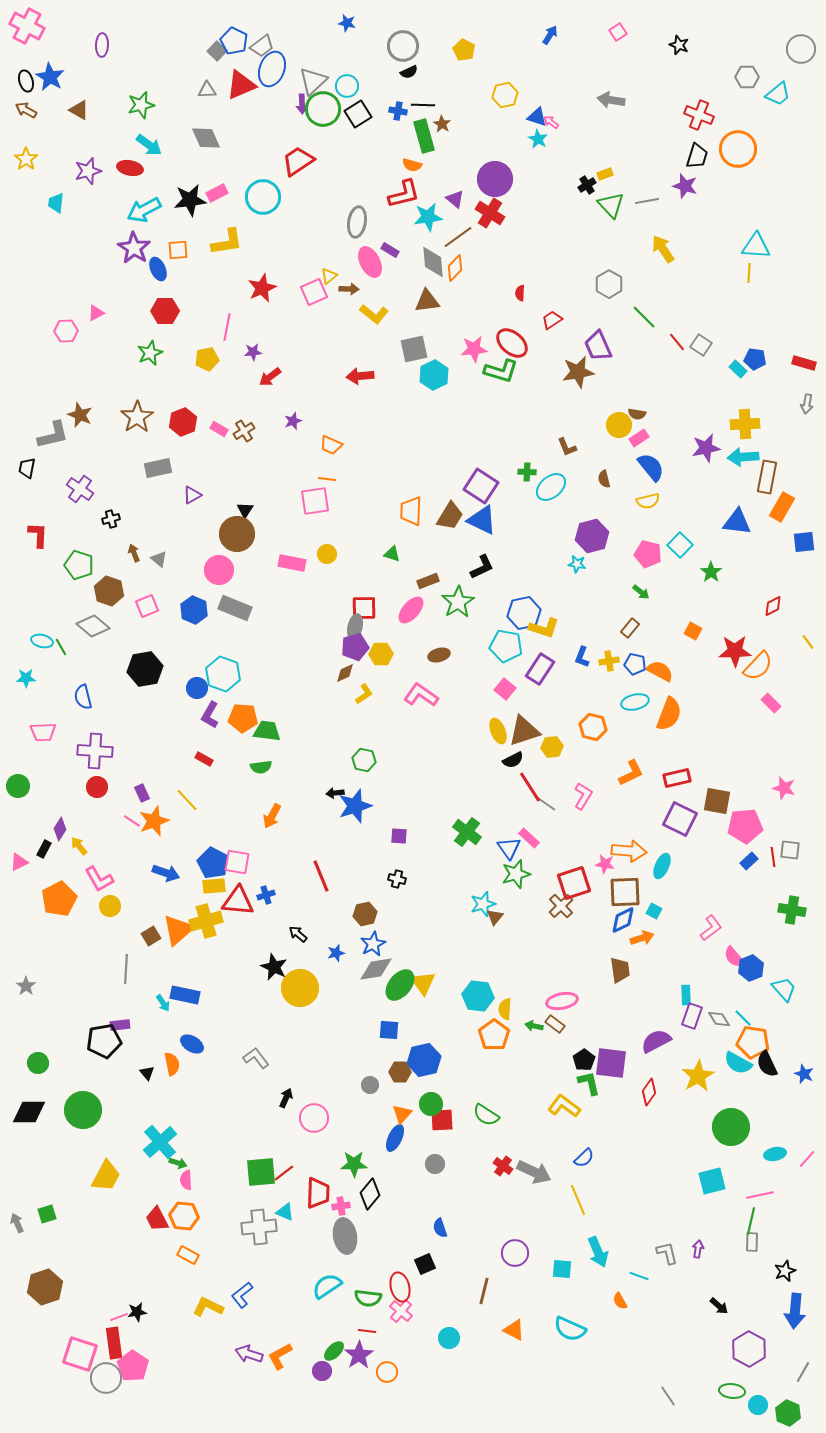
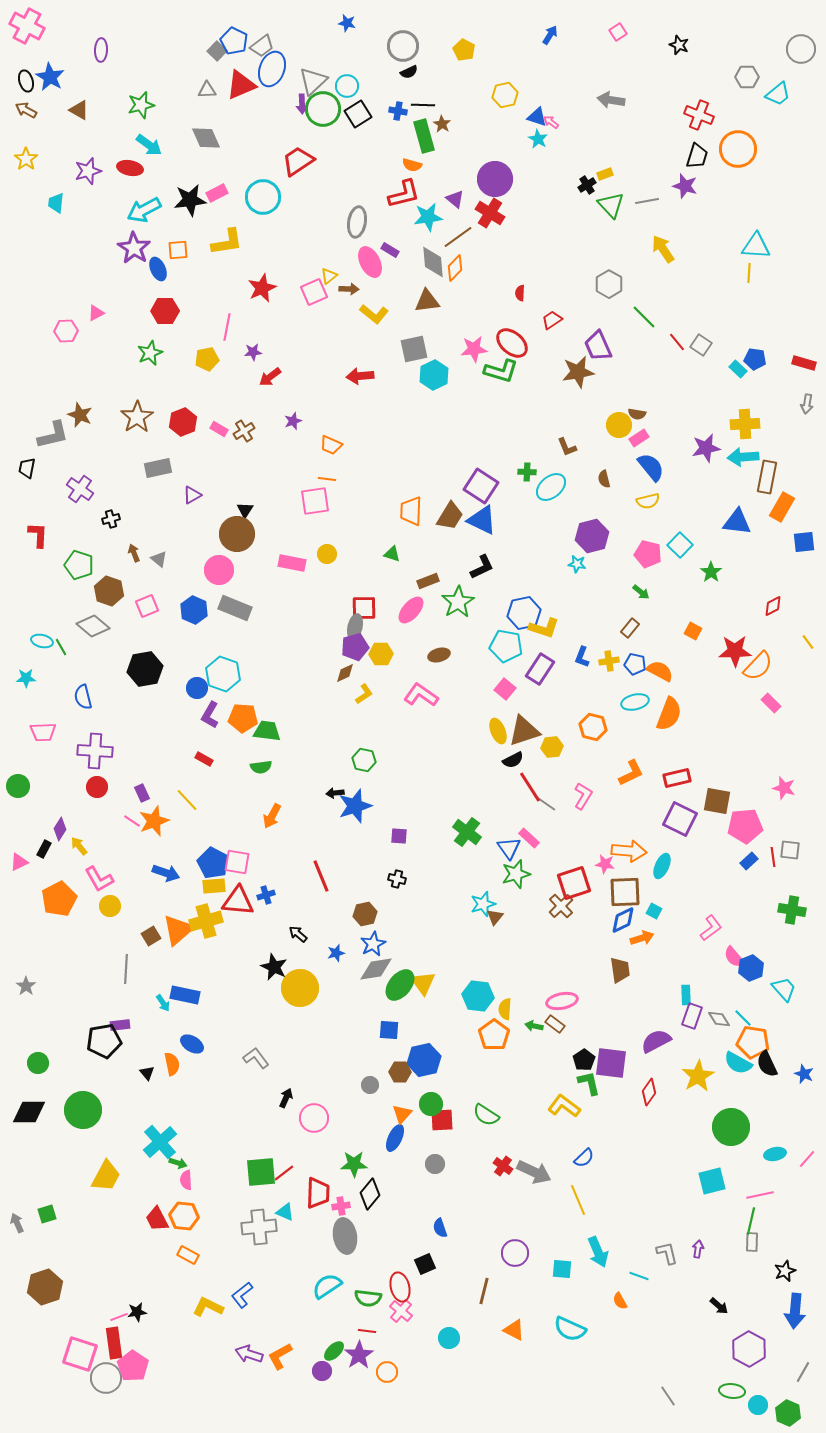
purple ellipse at (102, 45): moved 1 px left, 5 px down
